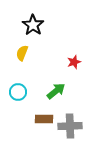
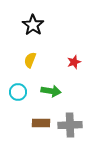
yellow semicircle: moved 8 px right, 7 px down
green arrow: moved 5 px left; rotated 48 degrees clockwise
brown rectangle: moved 3 px left, 4 px down
gray cross: moved 1 px up
